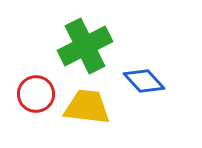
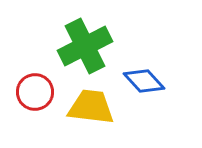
red circle: moved 1 px left, 2 px up
yellow trapezoid: moved 4 px right
